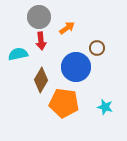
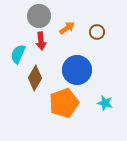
gray circle: moved 1 px up
brown circle: moved 16 px up
cyan semicircle: rotated 54 degrees counterclockwise
blue circle: moved 1 px right, 3 px down
brown diamond: moved 6 px left, 2 px up
orange pentagon: rotated 28 degrees counterclockwise
cyan star: moved 4 px up
